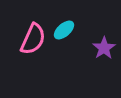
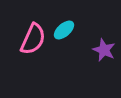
purple star: moved 2 px down; rotated 15 degrees counterclockwise
